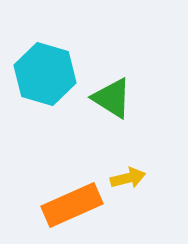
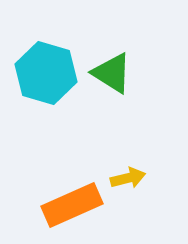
cyan hexagon: moved 1 px right, 1 px up
green triangle: moved 25 px up
